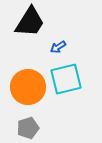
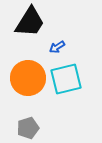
blue arrow: moved 1 px left
orange circle: moved 9 px up
